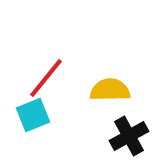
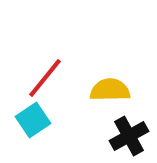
red line: moved 1 px left
cyan square: moved 5 px down; rotated 12 degrees counterclockwise
